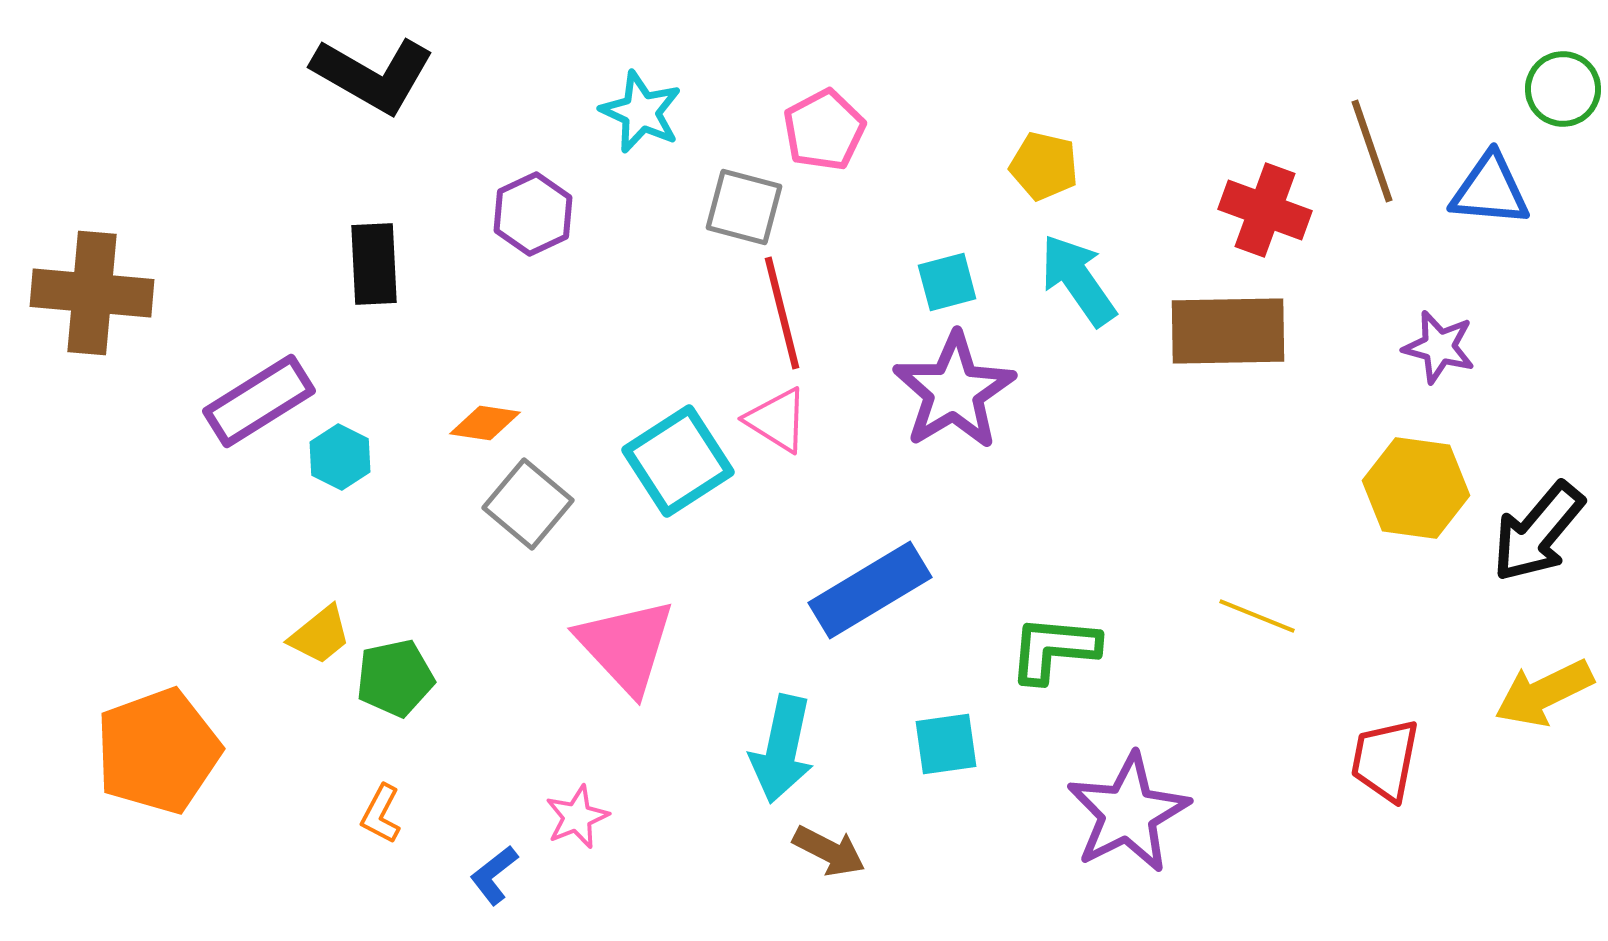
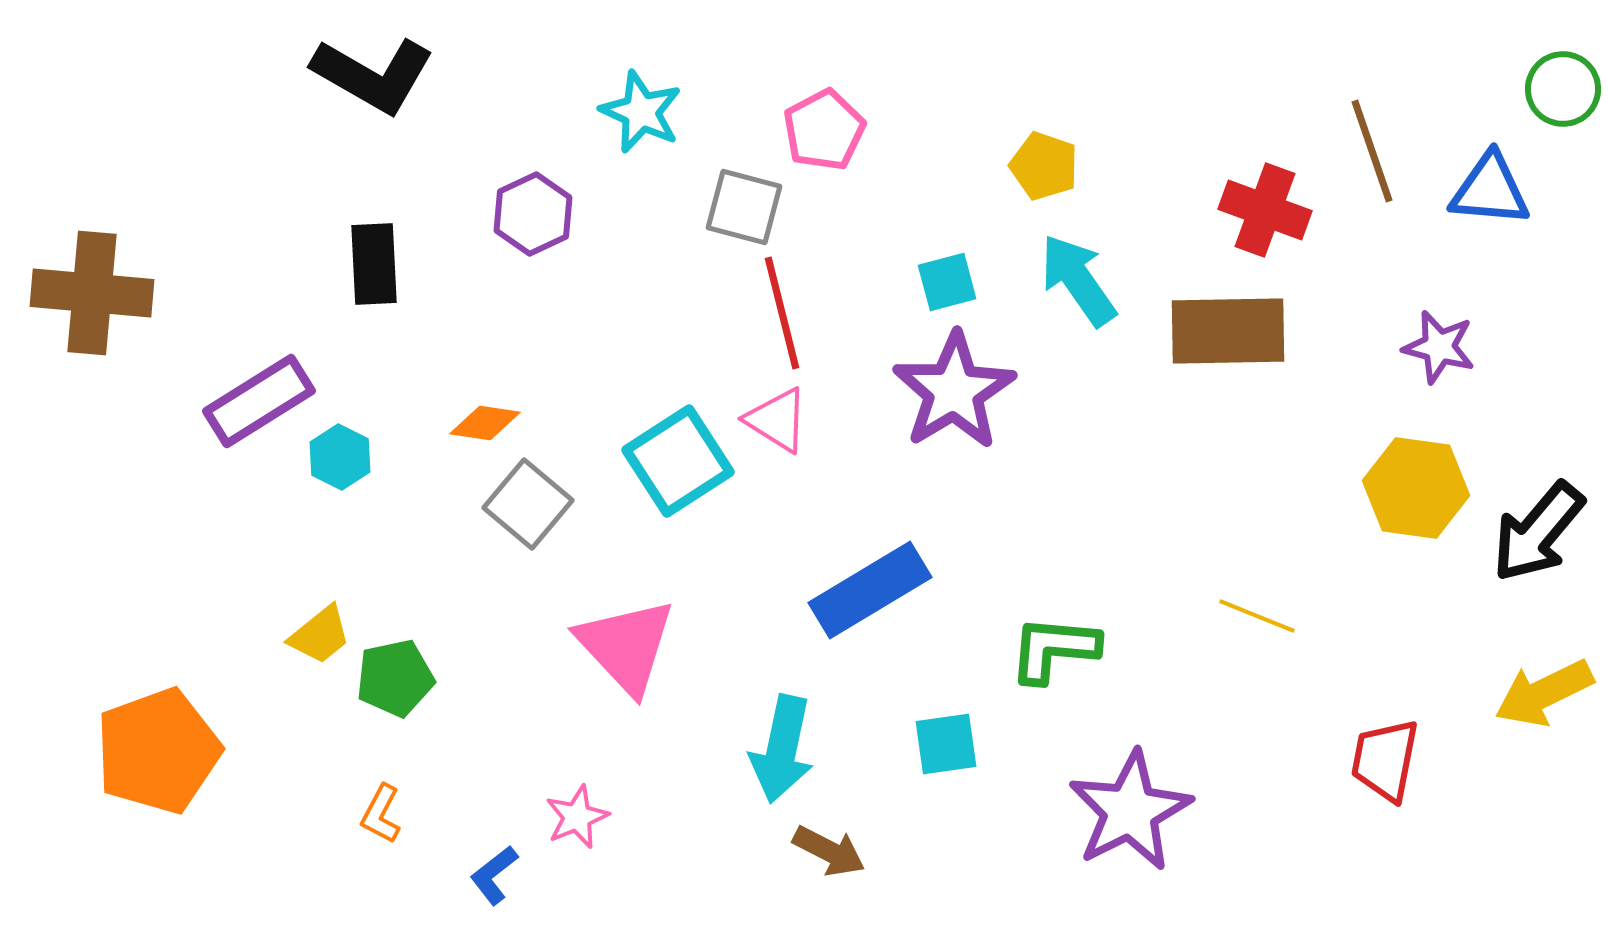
yellow pentagon at (1044, 166): rotated 6 degrees clockwise
purple star at (1128, 813): moved 2 px right, 2 px up
